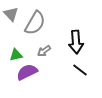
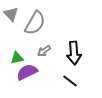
black arrow: moved 2 px left, 11 px down
green triangle: moved 1 px right, 3 px down
black line: moved 10 px left, 11 px down
